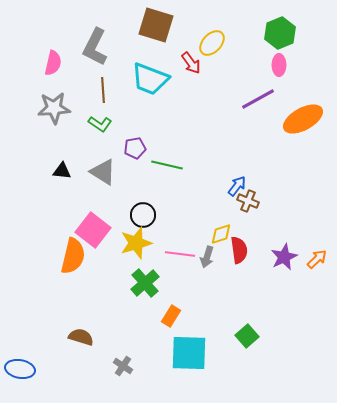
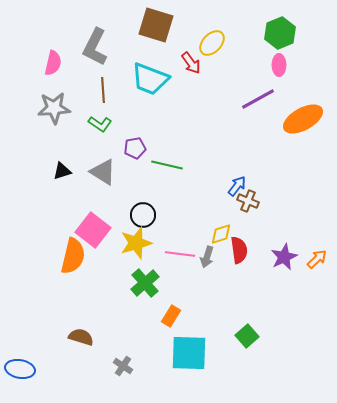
black triangle: rotated 24 degrees counterclockwise
